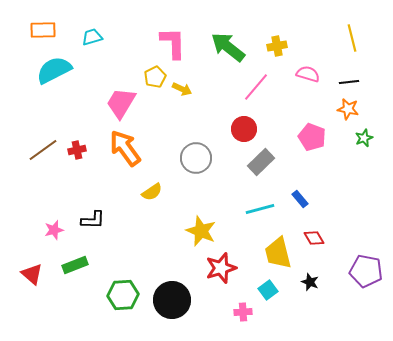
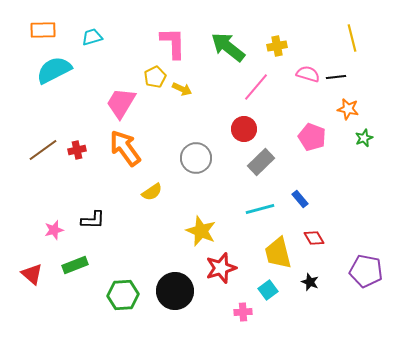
black line: moved 13 px left, 5 px up
black circle: moved 3 px right, 9 px up
